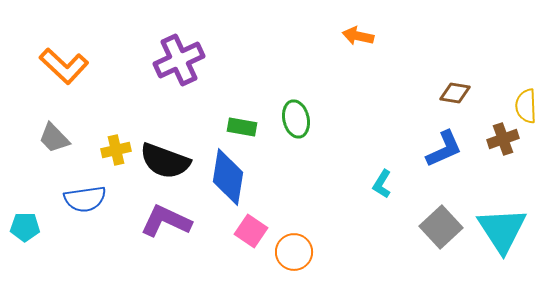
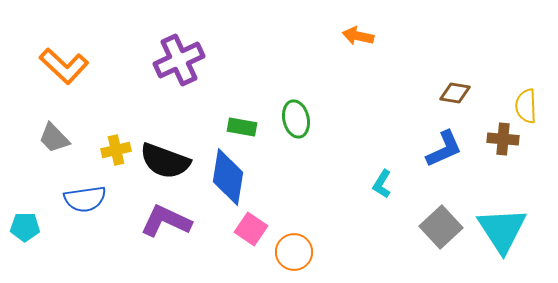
brown cross: rotated 24 degrees clockwise
pink square: moved 2 px up
